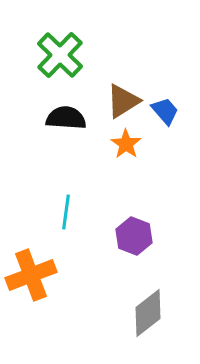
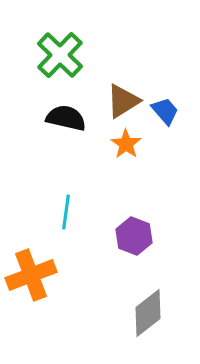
black semicircle: rotated 9 degrees clockwise
